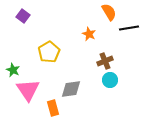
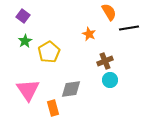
green star: moved 12 px right, 29 px up; rotated 16 degrees clockwise
